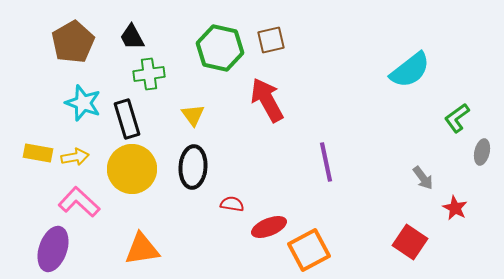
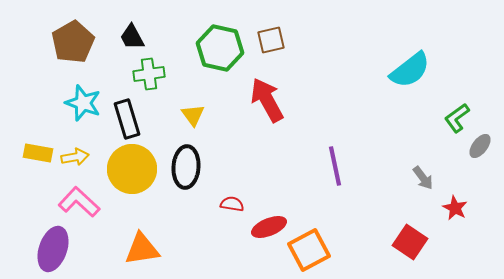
gray ellipse: moved 2 px left, 6 px up; rotated 25 degrees clockwise
purple line: moved 9 px right, 4 px down
black ellipse: moved 7 px left
